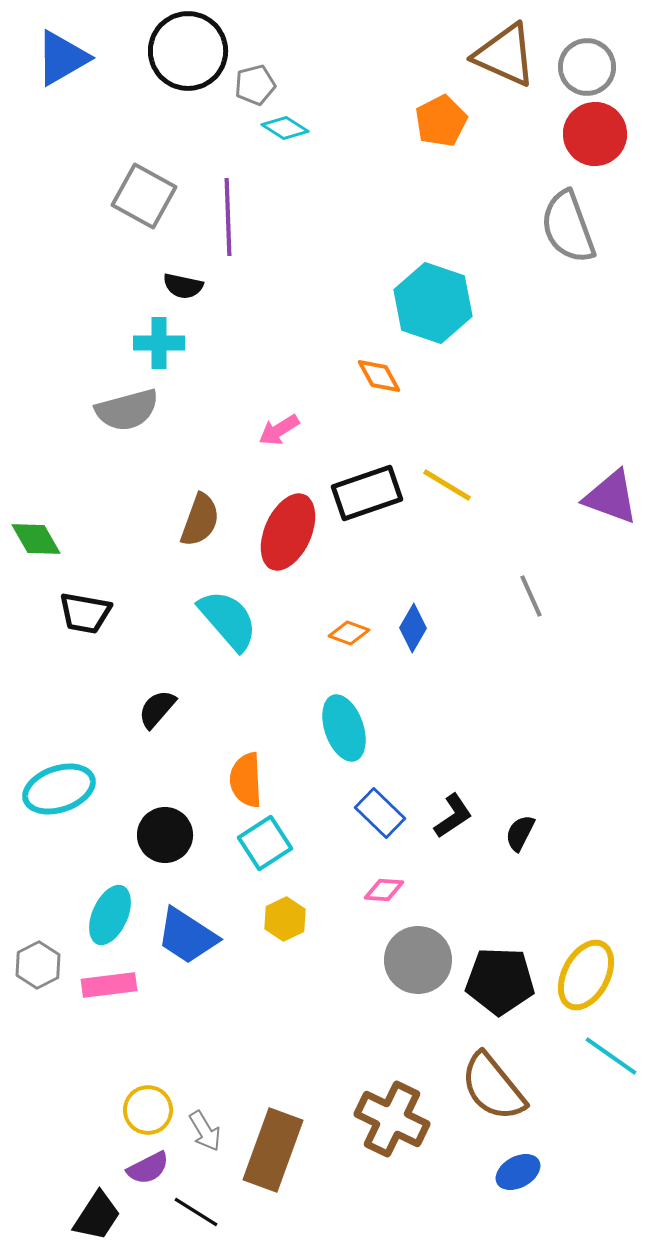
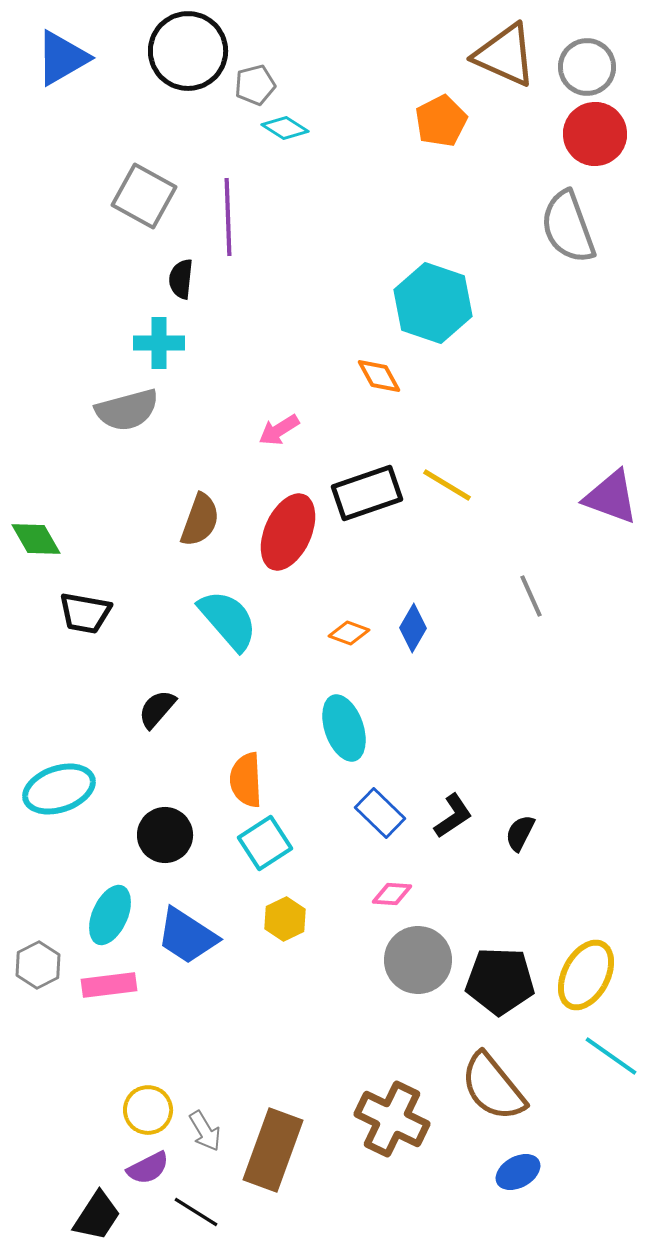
black semicircle at (183, 286): moved 2 px left, 7 px up; rotated 84 degrees clockwise
pink diamond at (384, 890): moved 8 px right, 4 px down
